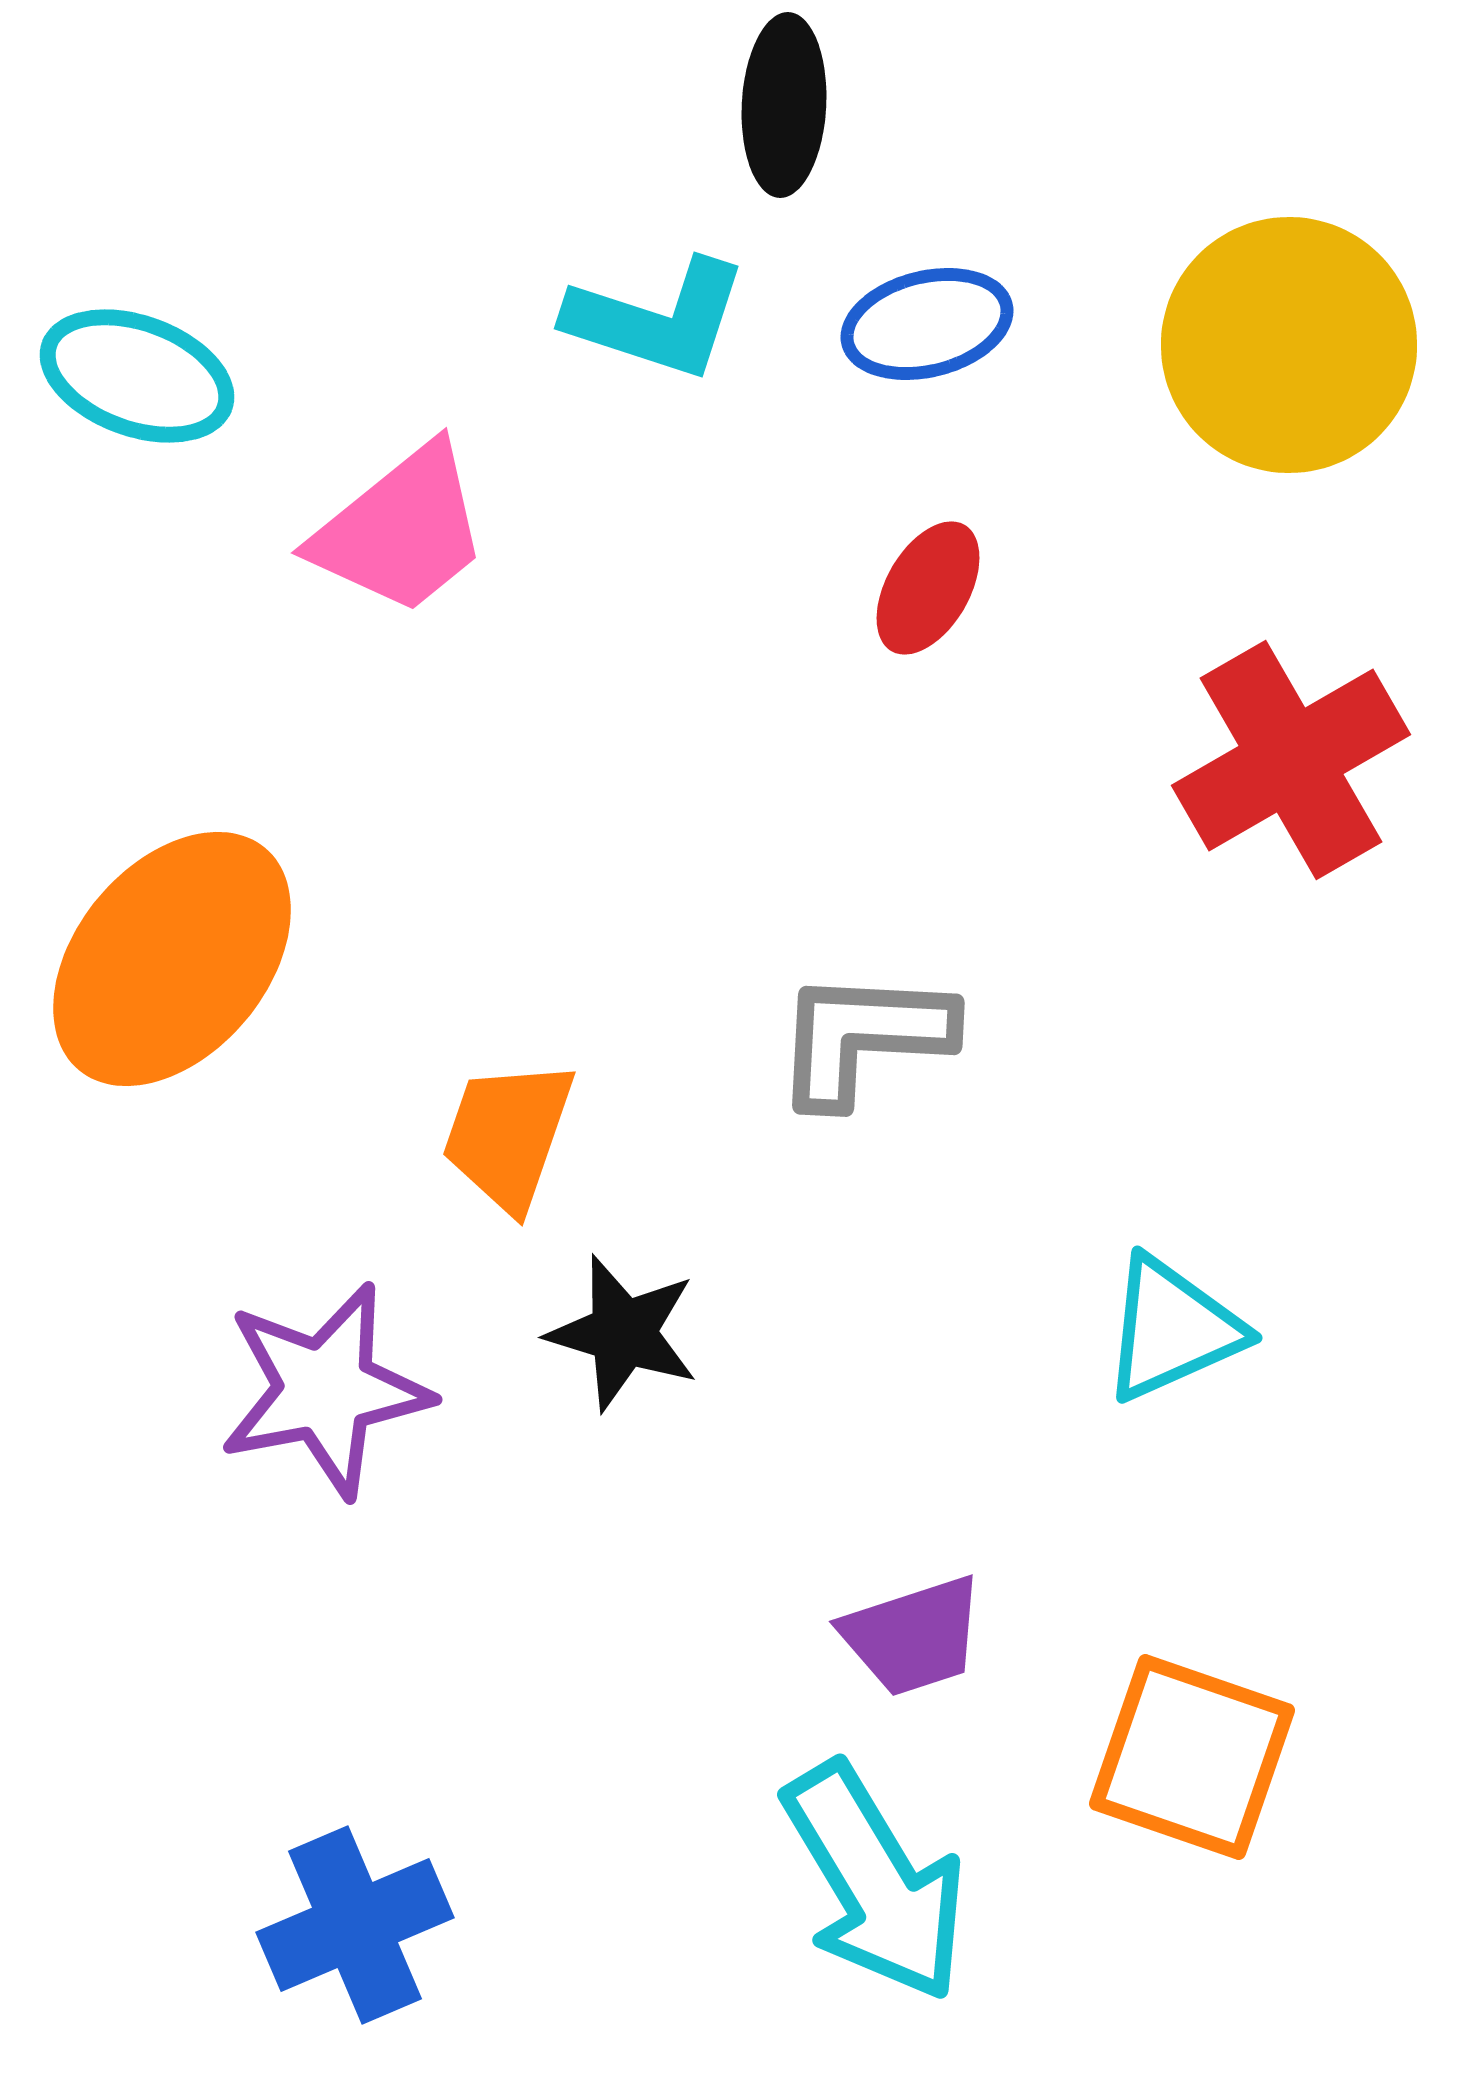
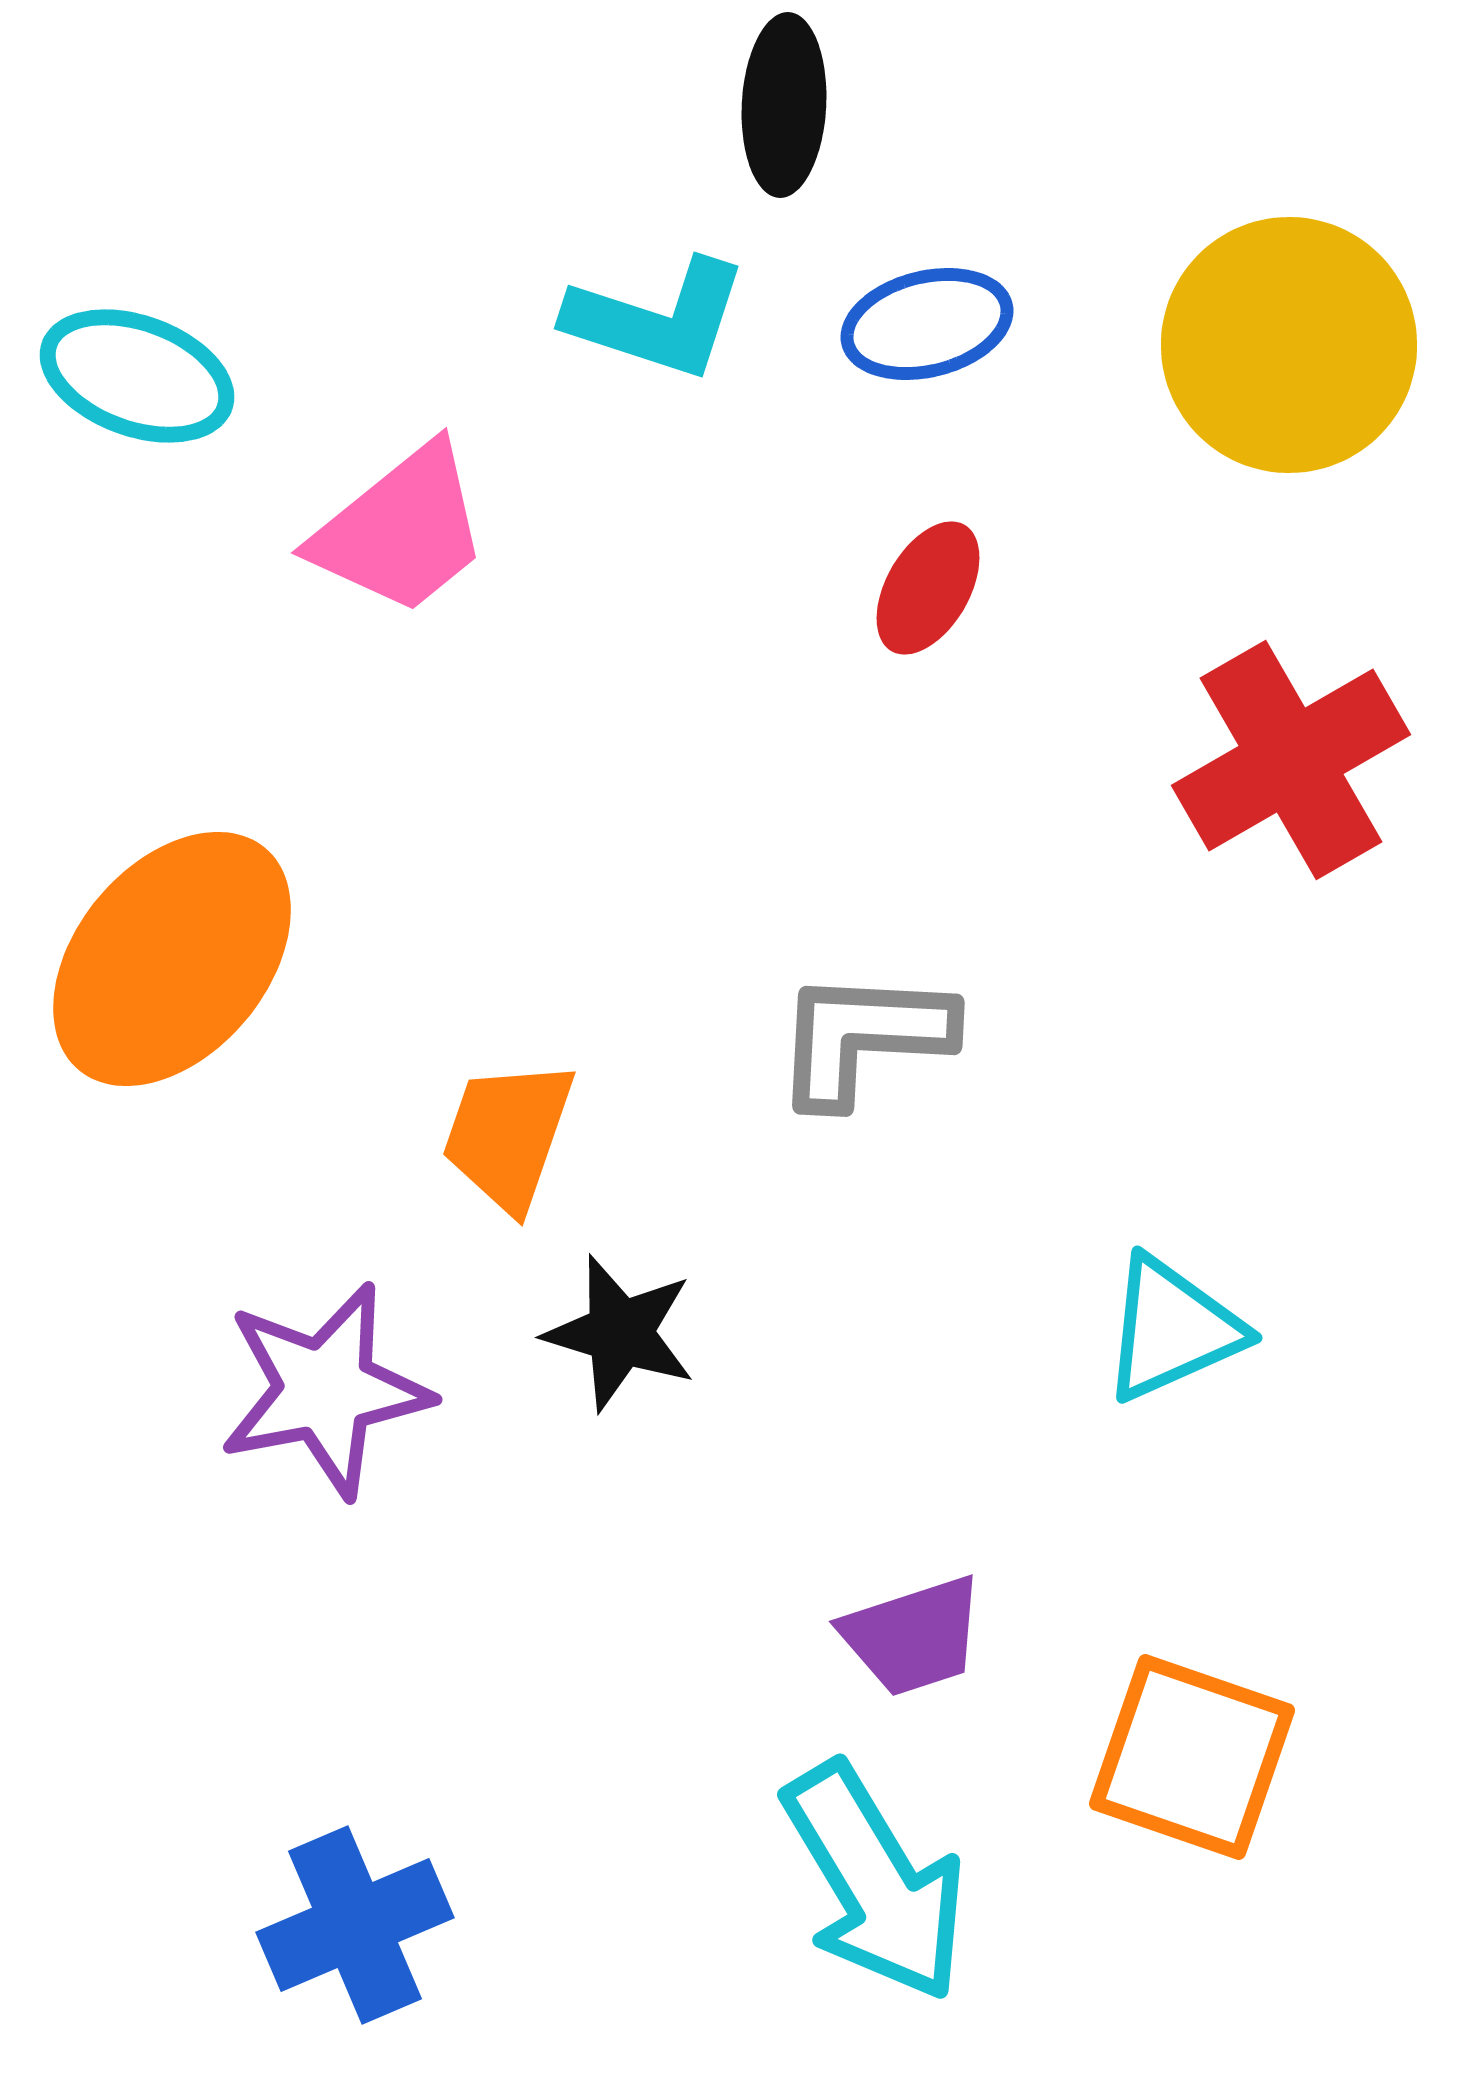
black star: moved 3 px left
